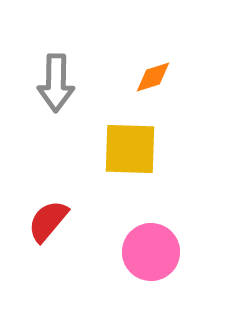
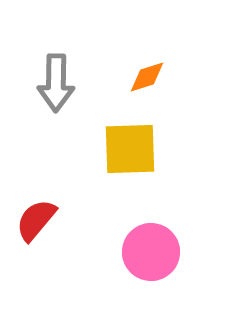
orange diamond: moved 6 px left
yellow square: rotated 4 degrees counterclockwise
red semicircle: moved 12 px left, 1 px up
